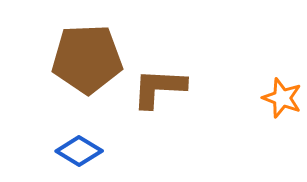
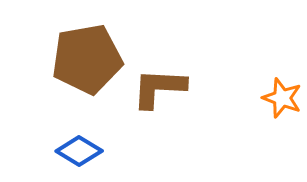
brown pentagon: rotated 8 degrees counterclockwise
